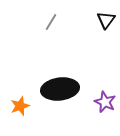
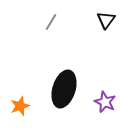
black ellipse: moved 4 px right; rotated 66 degrees counterclockwise
